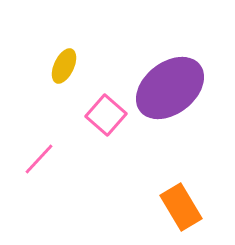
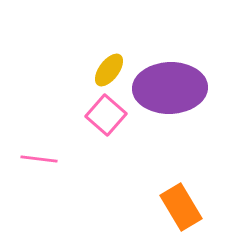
yellow ellipse: moved 45 px right, 4 px down; rotated 12 degrees clockwise
purple ellipse: rotated 36 degrees clockwise
pink line: rotated 54 degrees clockwise
